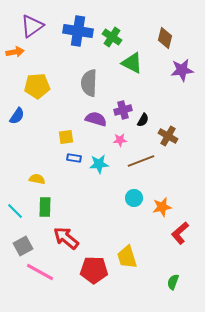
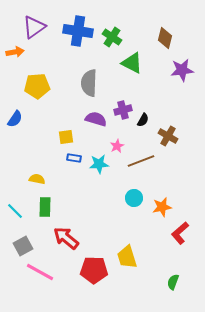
purple triangle: moved 2 px right, 1 px down
blue semicircle: moved 2 px left, 3 px down
pink star: moved 3 px left, 6 px down; rotated 24 degrees counterclockwise
